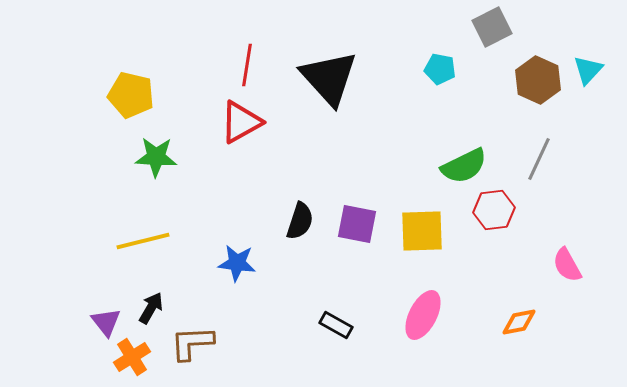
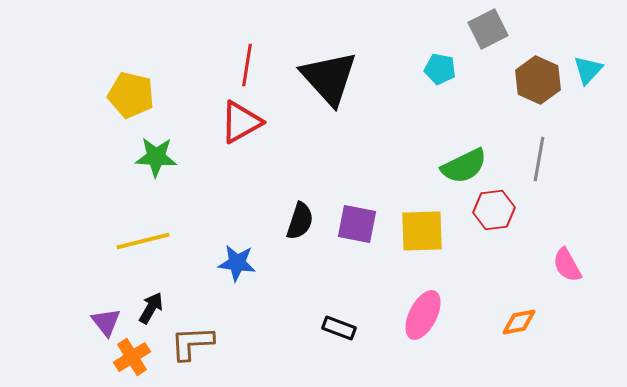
gray square: moved 4 px left, 2 px down
gray line: rotated 15 degrees counterclockwise
black rectangle: moved 3 px right, 3 px down; rotated 8 degrees counterclockwise
